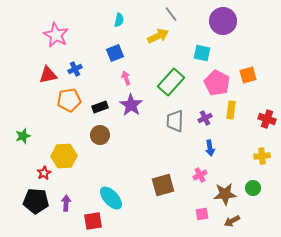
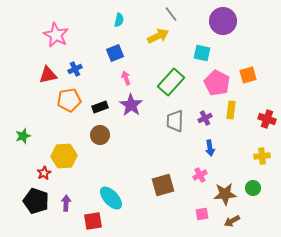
black pentagon: rotated 15 degrees clockwise
